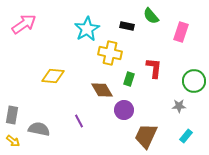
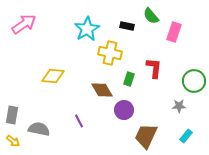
pink rectangle: moved 7 px left
